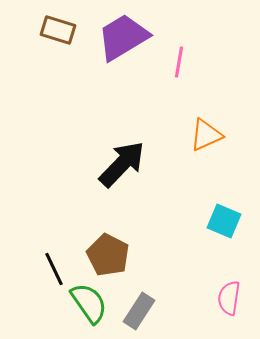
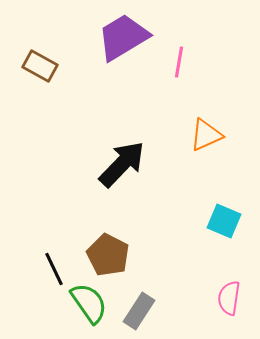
brown rectangle: moved 18 px left, 36 px down; rotated 12 degrees clockwise
